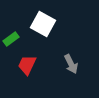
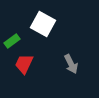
green rectangle: moved 1 px right, 2 px down
red trapezoid: moved 3 px left, 1 px up
